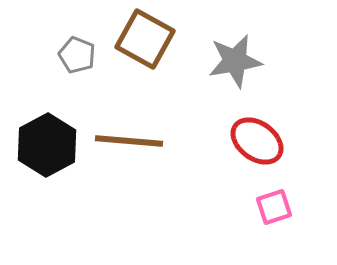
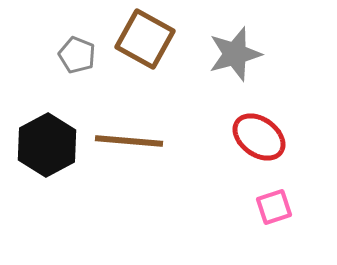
gray star: moved 7 px up; rotated 6 degrees counterclockwise
red ellipse: moved 2 px right, 4 px up
